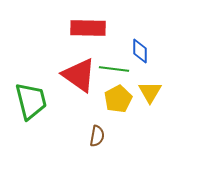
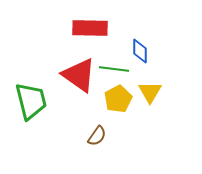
red rectangle: moved 2 px right
brown semicircle: rotated 25 degrees clockwise
